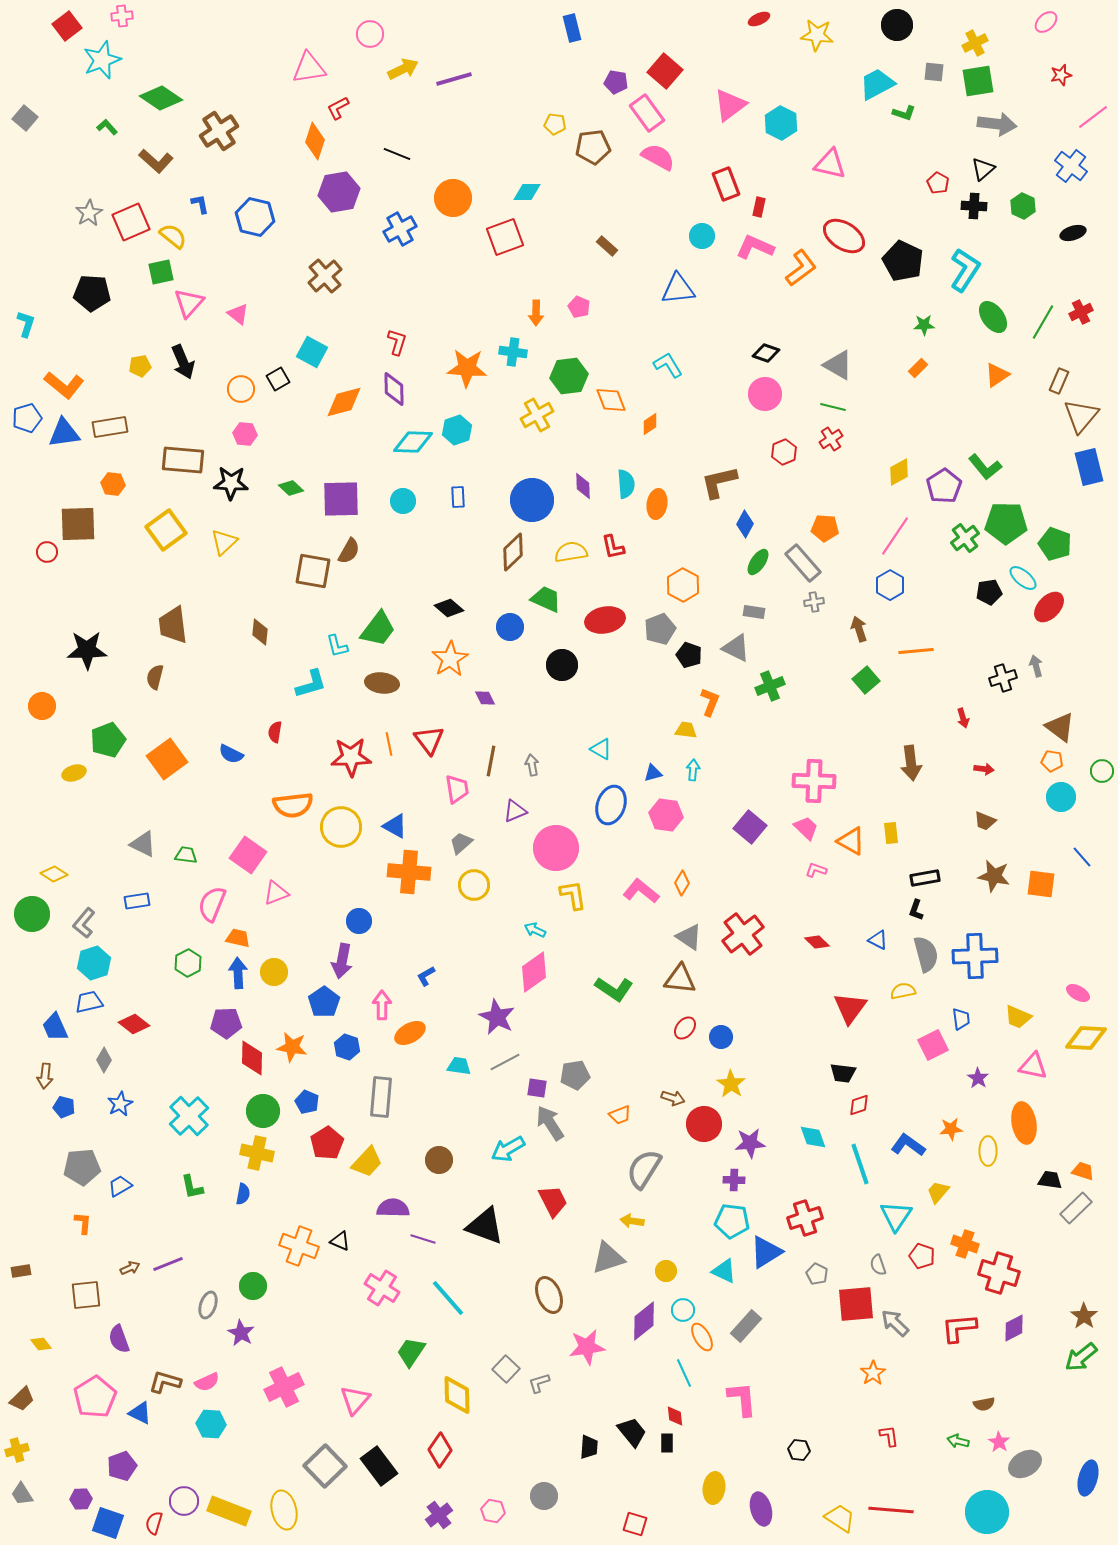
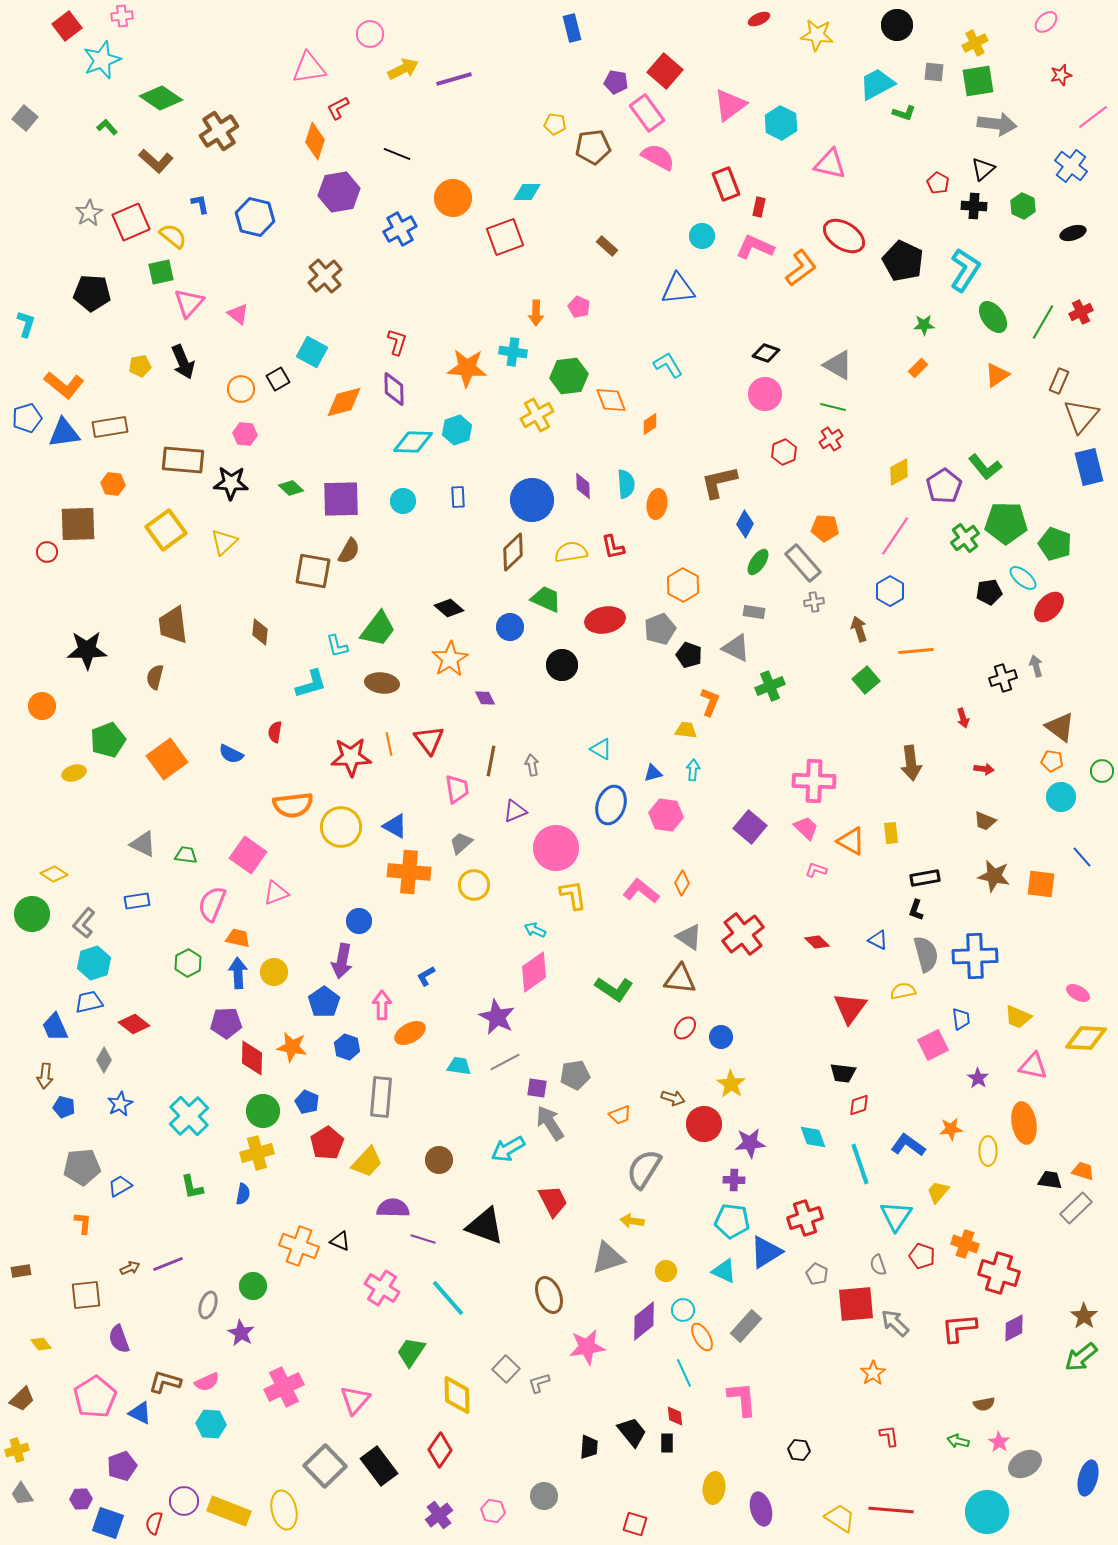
blue hexagon at (890, 585): moved 6 px down
yellow cross at (257, 1153): rotated 28 degrees counterclockwise
